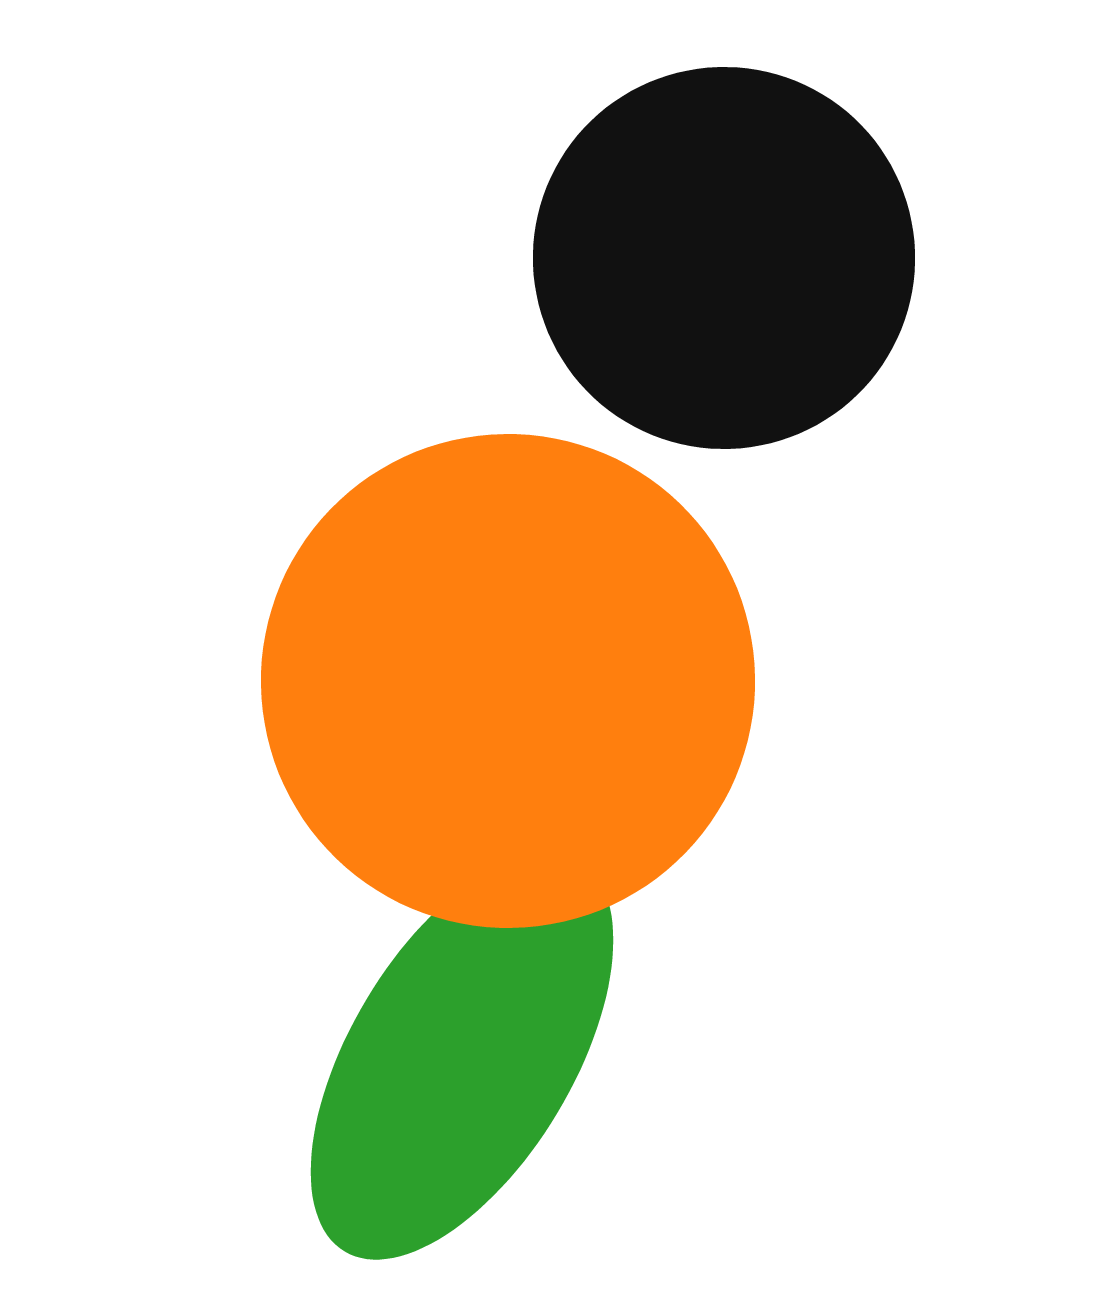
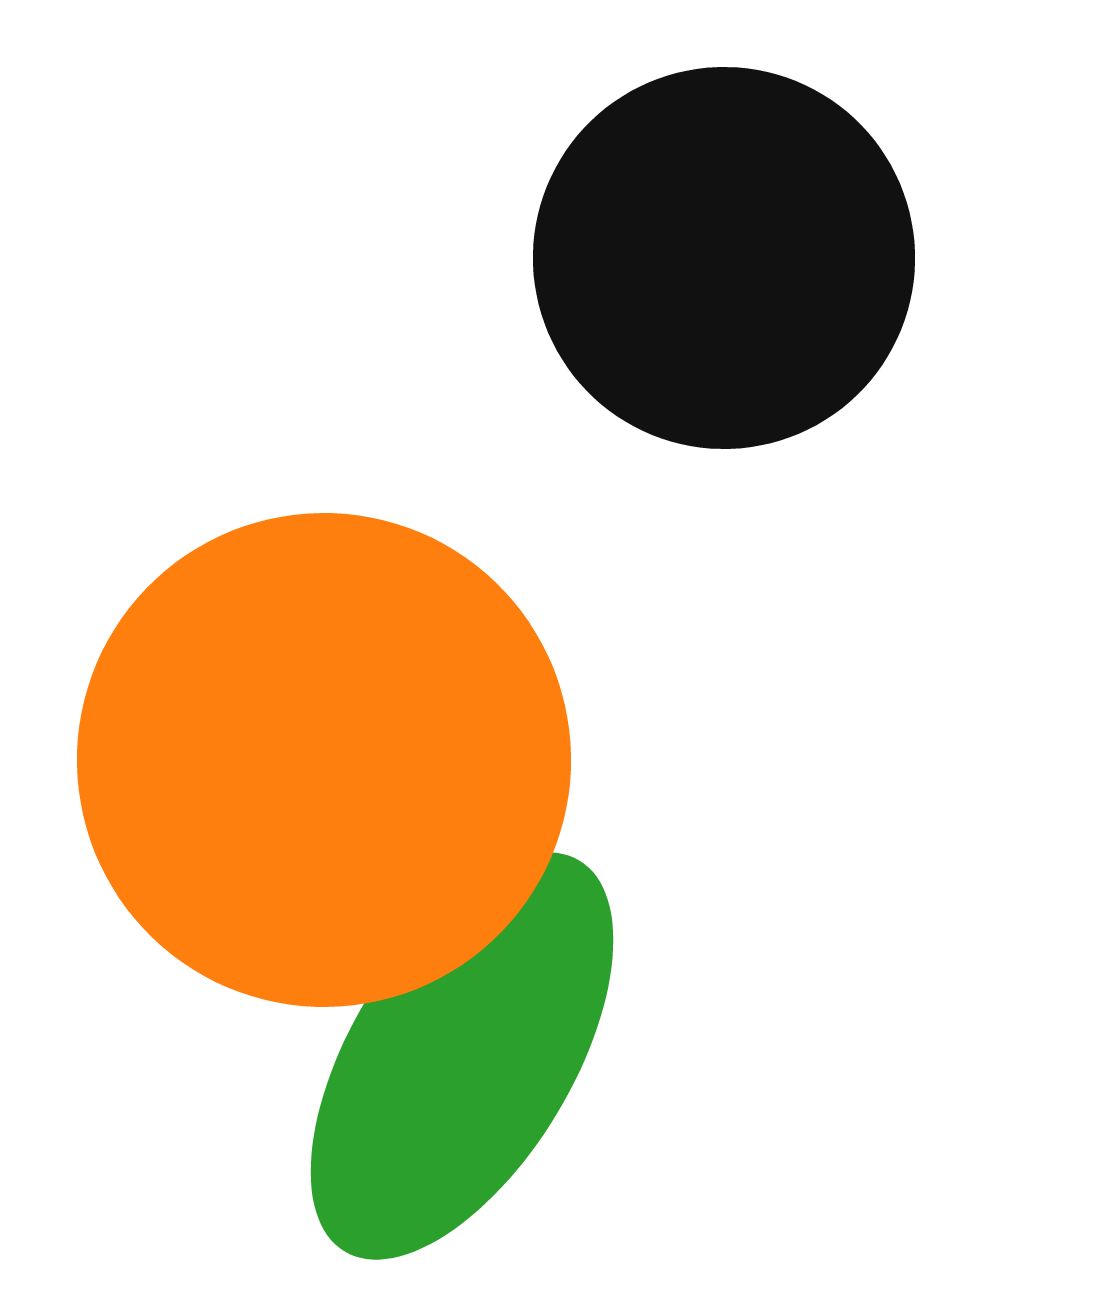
orange circle: moved 184 px left, 79 px down
